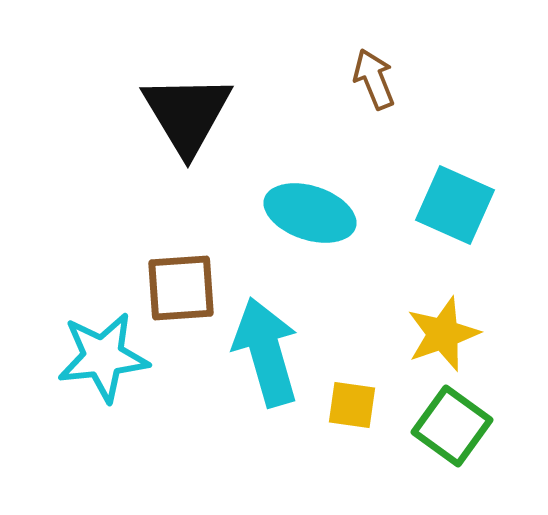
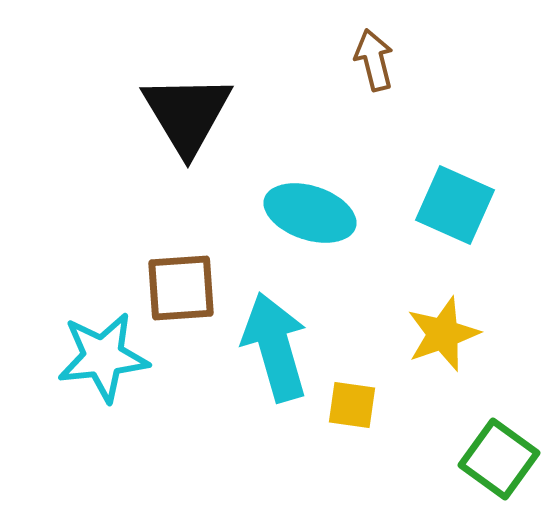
brown arrow: moved 19 px up; rotated 8 degrees clockwise
cyan arrow: moved 9 px right, 5 px up
green square: moved 47 px right, 33 px down
